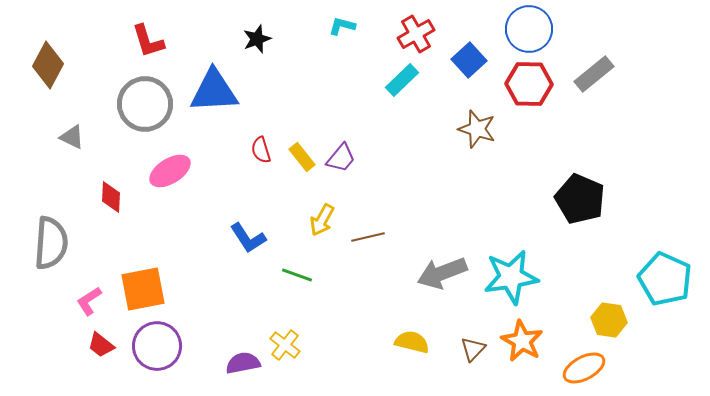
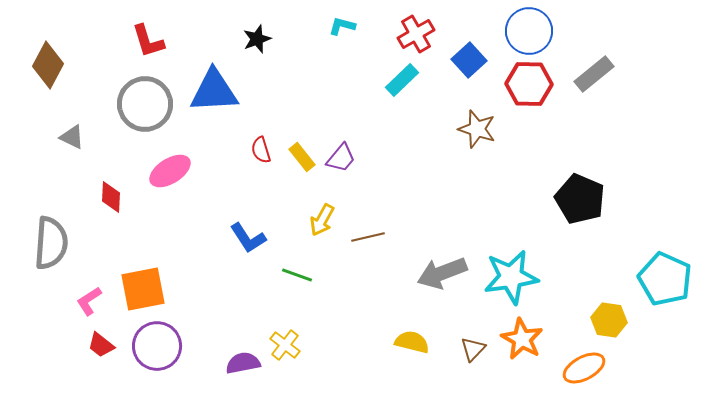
blue circle: moved 2 px down
orange star: moved 2 px up
